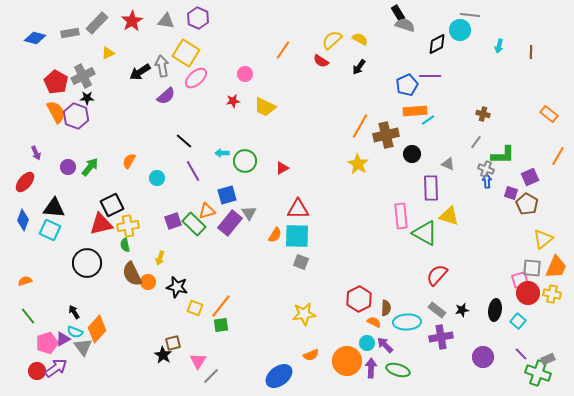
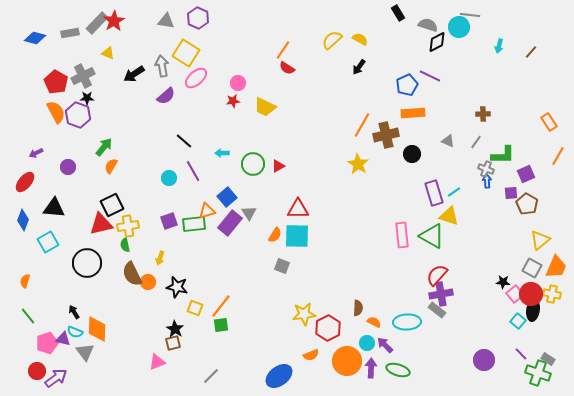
red star at (132, 21): moved 18 px left
gray semicircle at (405, 25): moved 23 px right
cyan circle at (460, 30): moved 1 px left, 3 px up
black diamond at (437, 44): moved 2 px up
brown line at (531, 52): rotated 40 degrees clockwise
yellow triangle at (108, 53): rotated 48 degrees clockwise
red semicircle at (321, 61): moved 34 px left, 7 px down
black arrow at (140, 72): moved 6 px left, 2 px down
pink circle at (245, 74): moved 7 px left, 9 px down
purple line at (430, 76): rotated 25 degrees clockwise
orange rectangle at (415, 111): moved 2 px left, 2 px down
brown cross at (483, 114): rotated 16 degrees counterclockwise
orange rectangle at (549, 114): moved 8 px down; rotated 18 degrees clockwise
purple hexagon at (76, 116): moved 2 px right, 1 px up
cyan line at (428, 120): moved 26 px right, 72 px down
orange line at (360, 126): moved 2 px right, 1 px up
purple arrow at (36, 153): rotated 88 degrees clockwise
orange semicircle at (129, 161): moved 18 px left, 5 px down
green circle at (245, 161): moved 8 px right, 3 px down
gray triangle at (448, 164): moved 23 px up
green arrow at (90, 167): moved 14 px right, 20 px up
red triangle at (282, 168): moved 4 px left, 2 px up
purple square at (530, 177): moved 4 px left, 3 px up
cyan circle at (157, 178): moved 12 px right
purple rectangle at (431, 188): moved 3 px right, 5 px down; rotated 15 degrees counterclockwise
purple square at (511, 193): rotated 24 degrees counterclockwise
blue square at (227, 195): moved 2 px down; rotated 24 degrees counterclockwise
pink rectangle at (401, 216): moved 1 px right, 19 px down
purple square at (173, 221): moved 4 px left
green rectangle at (194, 224): rotated 50 degrees counterclockwise
cyan square at (50, 230): moved 2 px left, 12 px down; rotated 35 degrees clockwise
green triangle at (425, 233): moved 7 px right, 3 px down
yellow triangle at (543, 239): moved 3 px left, 1 px down
gray square at (301, 262): moved 19 px left, 4 px down
gray square at (532, 268): rotated 24 degrees clockwise
pink square at (520, 280): moved 5 px left, 14 px down; rotated 24 degrees counterclockwise
orange semicircle at (25, 281): rotated 56 degrees counterclockwise
red circle at (528, 293): moved 3 px right, 1 px down
red hexagon at (359, 299): moved 31 px left, 29 px down
brown semicircle at (386, 308): moved 28 px left
black star at (462, 310): moved 41 px right, 28 px up; rotated 16 degrees clockwise
black ellipse at (495, 310): moved 38 px right
orange diamond at (97, 329): rotated 40 degrees counterclockwise
purple cross at (441, 337): moved 43 px up
purple triangle at (63, 339): rotated 42 degrees clockwise
gray triangle at (83, 347): moved 2 px right, 5 px down
black star at (163, 355): moved 12 px right, 26 px up
purple circle at (483, 357): moved 1 px right, 3 px down
gray rectangle at (548, 359): rotated 56 degrees clockwise
pink triangle at (198, 361): moved 41 px left, 1 px down; rotated 36 degrees clockwise
purple arrow at (56, 368): moved 10 px down
